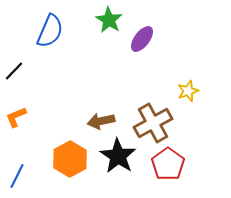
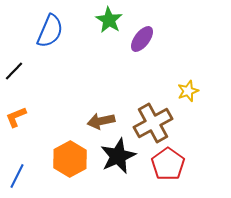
black star: rotated 15 degrees clockwise
